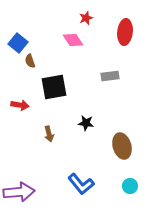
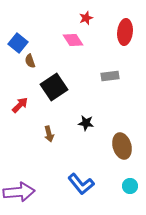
black square: rotated 24 degrees counterclockwise
red arrow: rotated 54 degrees counterclockwise
